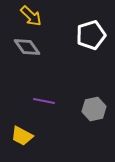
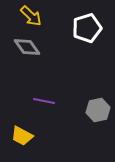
white pentagon: moved 4 px left, 7 px up
gray hexagon: moved 4 px right, 1 px down
